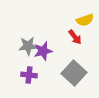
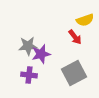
purple star: moved 2 px left, 3 px down
gray square: rotated 20 degrees clockwise
